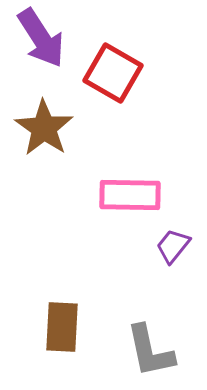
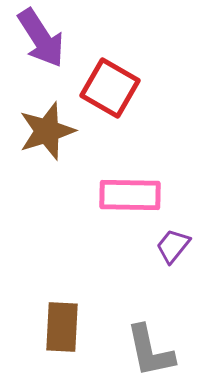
red square: moved 3 px left, 15 px down
brown star: moved 3 px right, 3 px down; rotated 20 degrees clockwise
